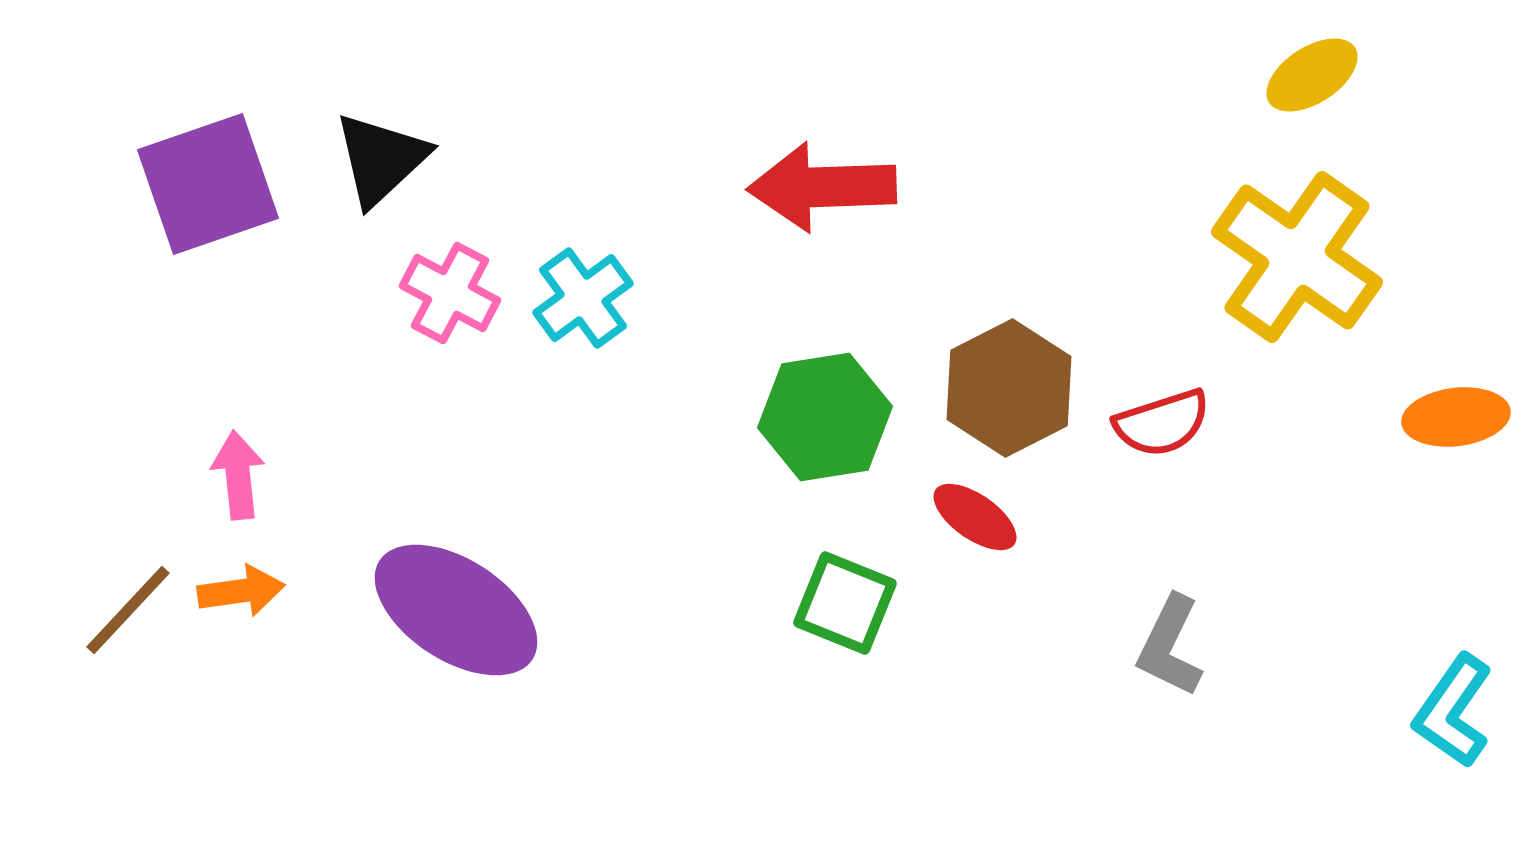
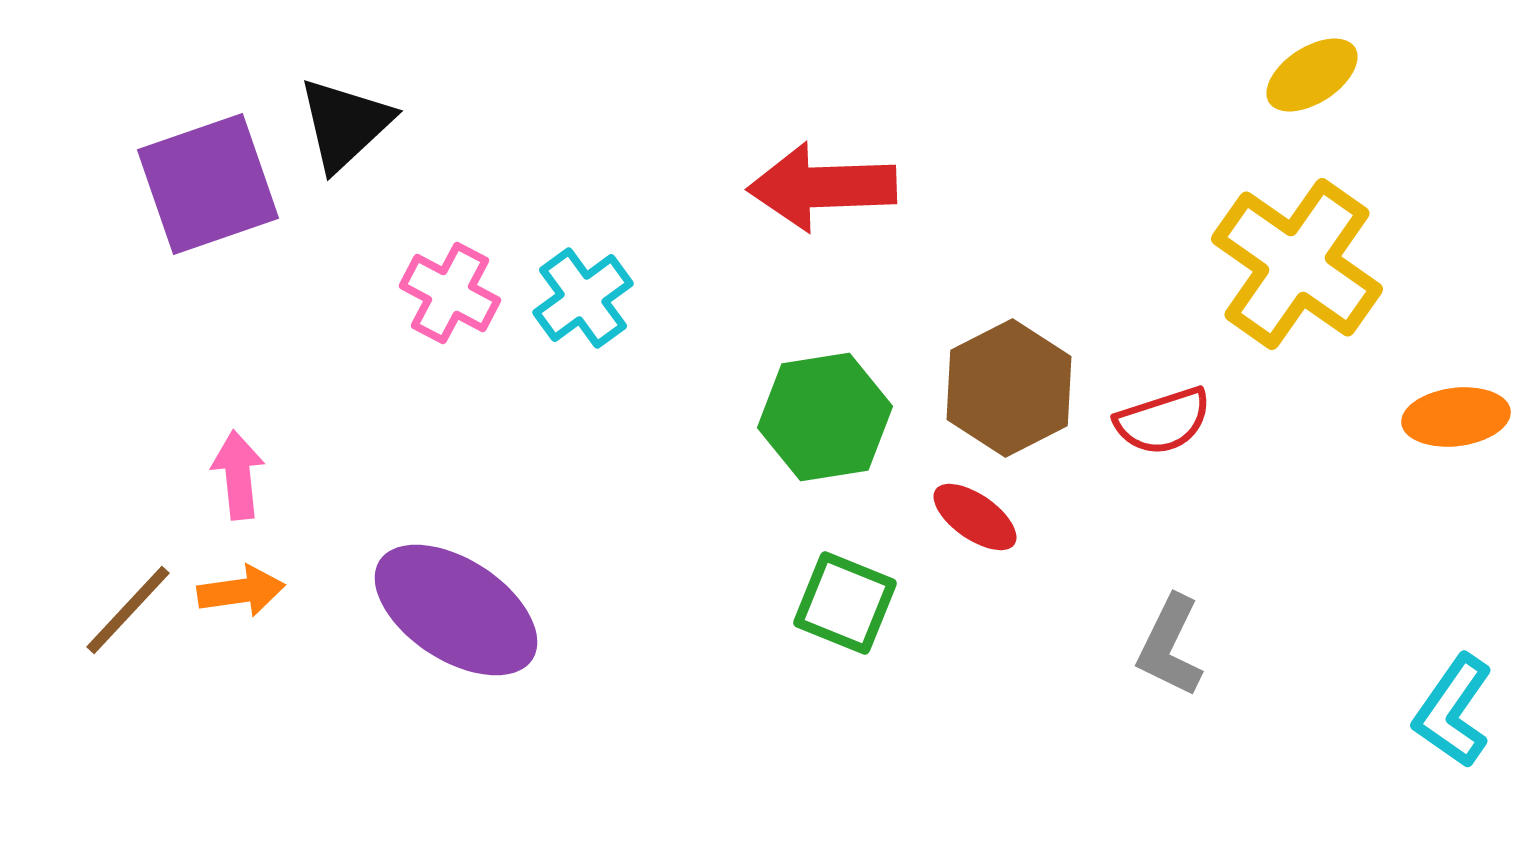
black triangle: moved 36 px left, 35 px up
yellow cross: moved 7 px down
red semicircle: moved 1 px right, 2 px up
